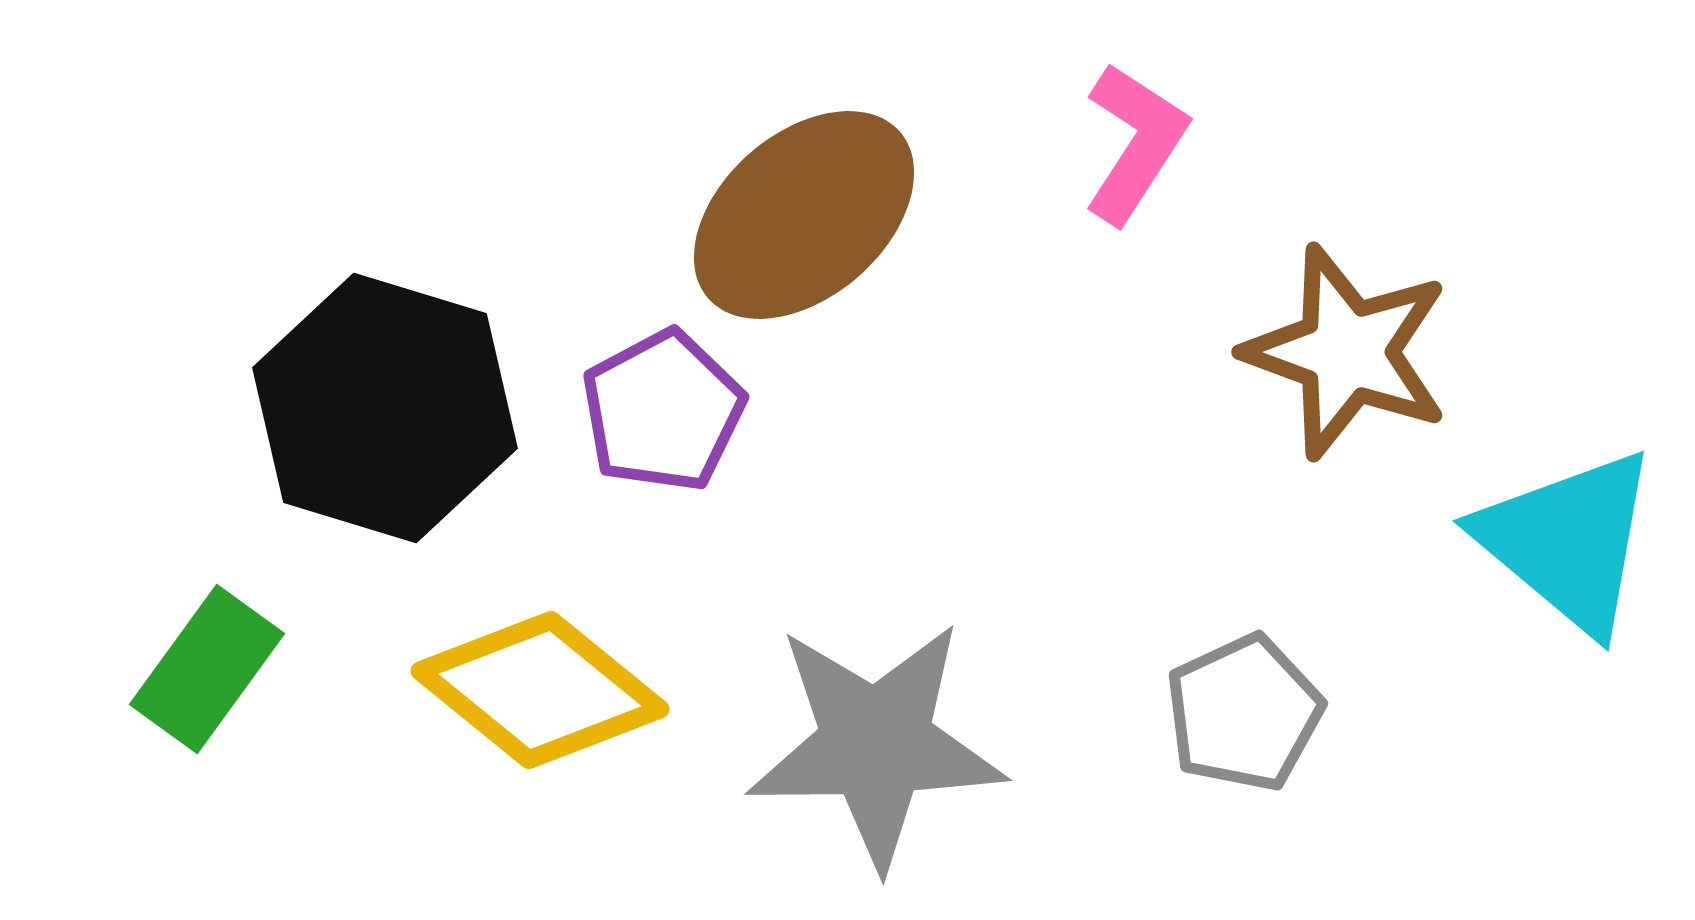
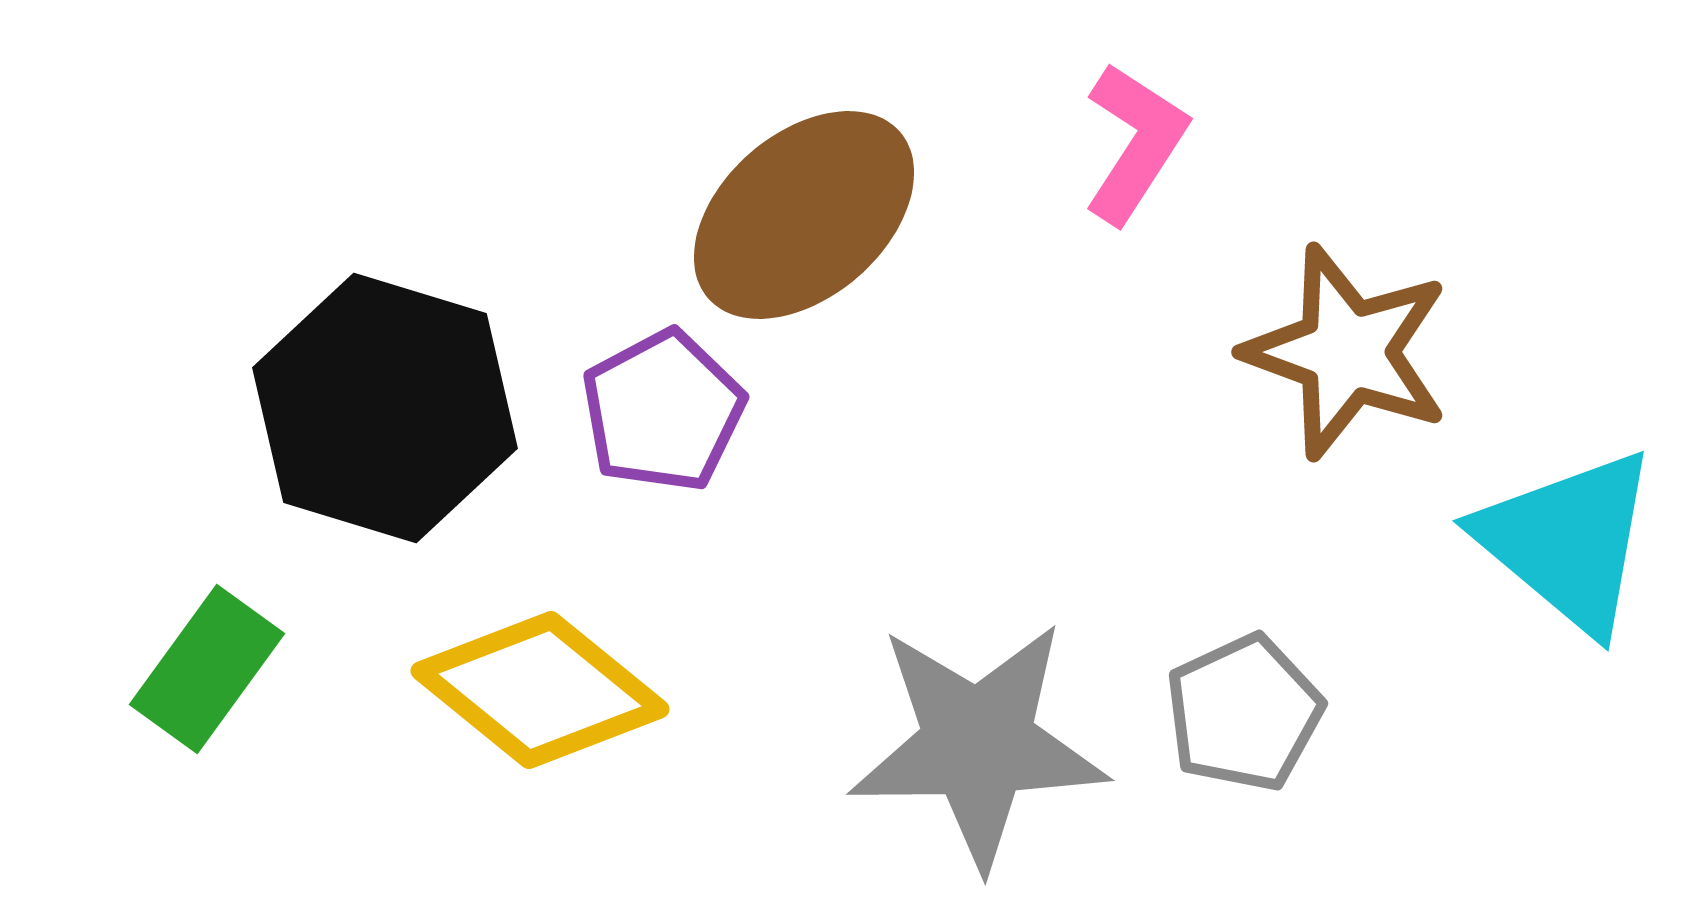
gray star: moved 102 px right
